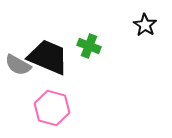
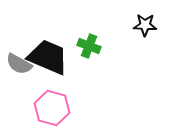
black star: rotated 30 degrees counterclockwise
gray semicircle: moved 1 px right, 1 px up
